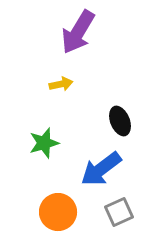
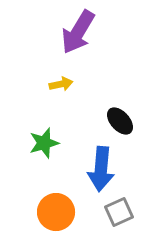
black ellipse: rotated 20 degrees counterclockwise
blue arrow: rotated 48 degrees counterclockwise
orange circle: moved 2 px left
